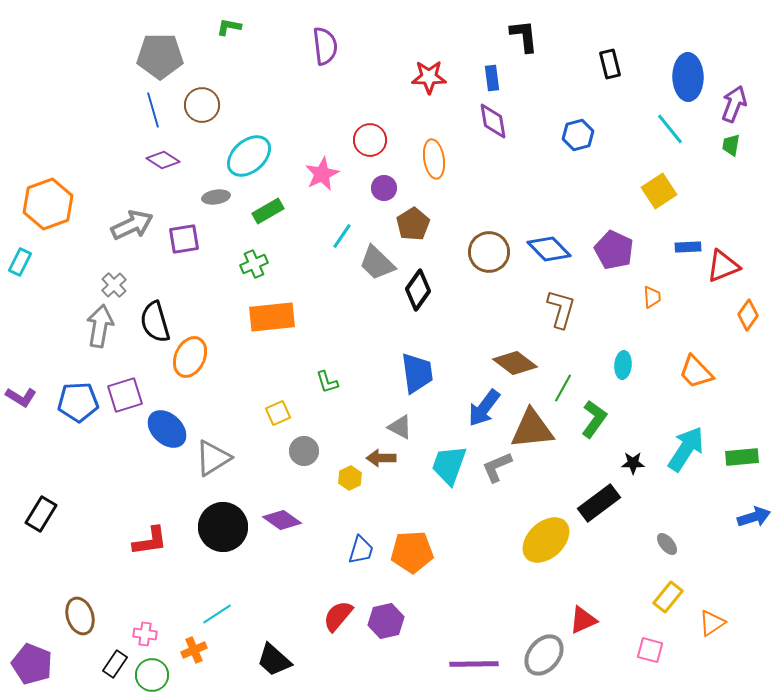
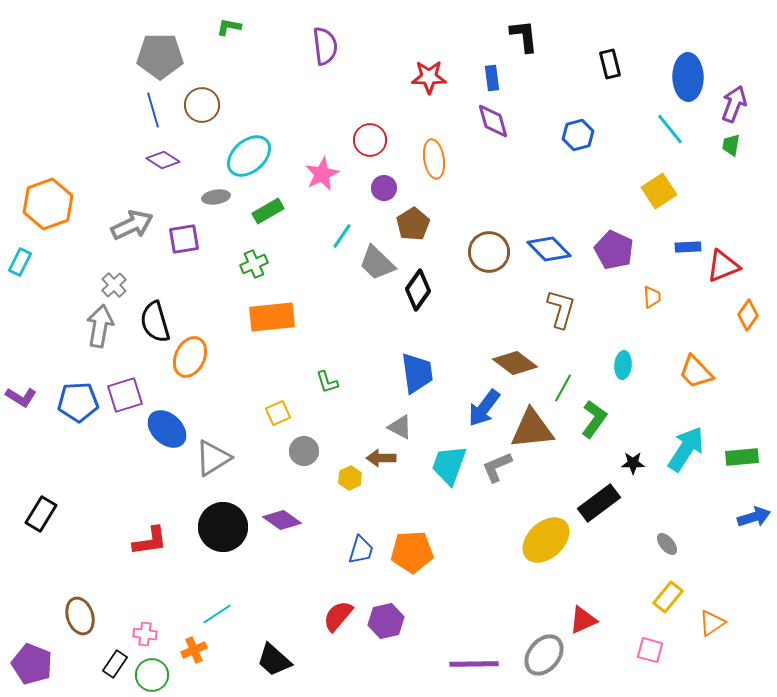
purple diamond at (493, 121): rotated 6 degrees counterclockwise
